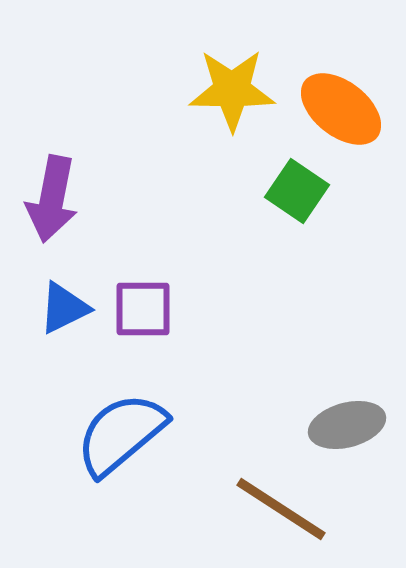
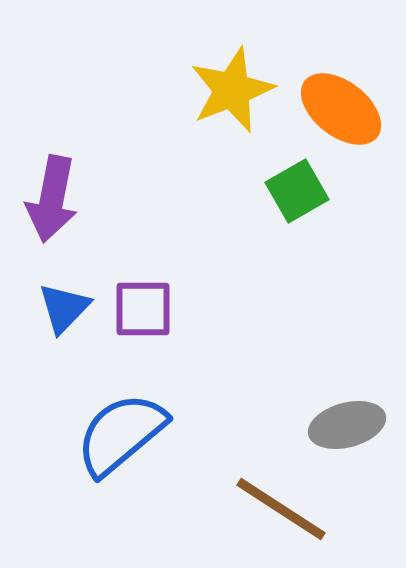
yellow star: rotated 22 degrees counterclockwise
green square: rotated 26 degrees clockwise
blue triangle: rotated 20 degrees counterclockwise
